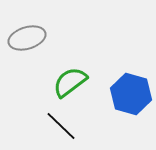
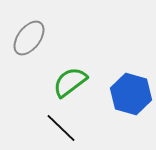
gray ellipse: moved 2 px right; rotated 36 degrees counterclockwise
black line: moved 2 px down
